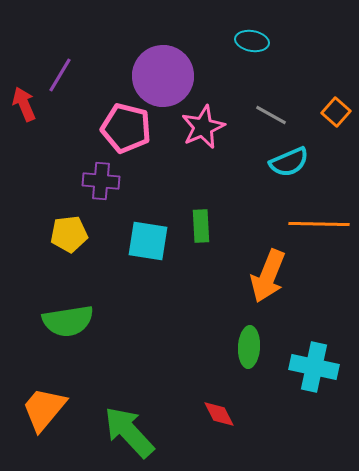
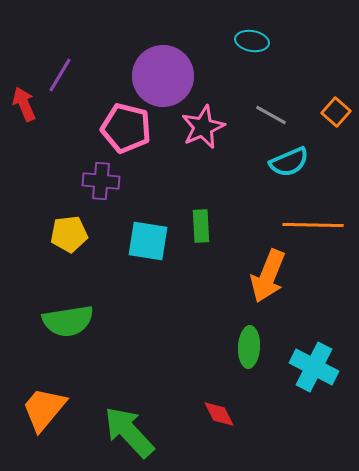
orange line: moved 6 px left, 1 px down
cyan cross: rotated 15 degrees clockwise
